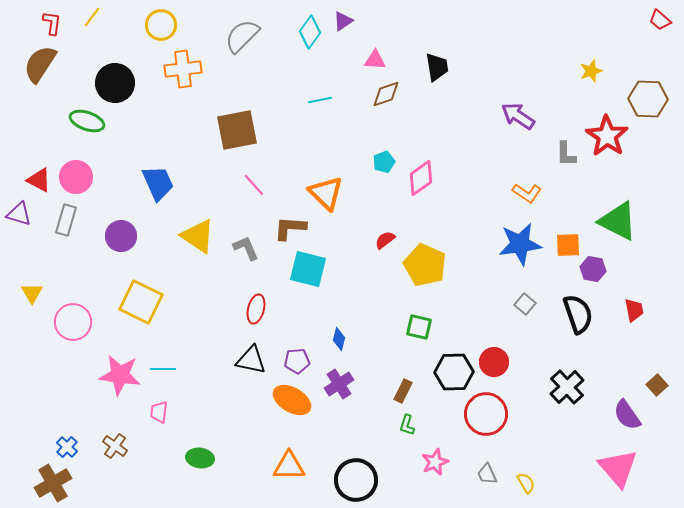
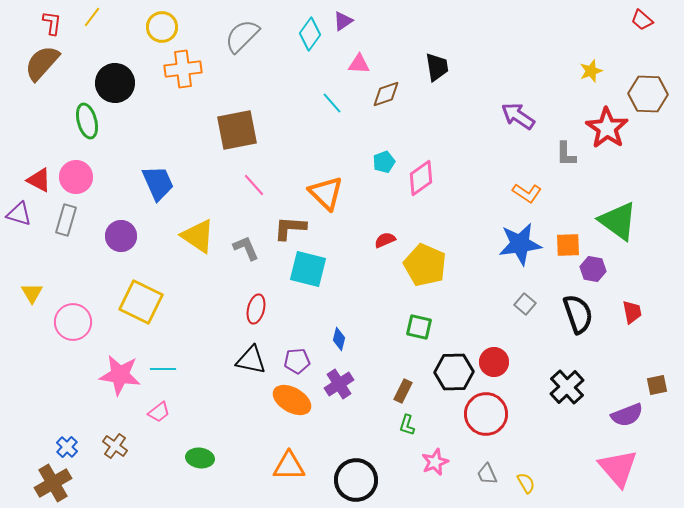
red trapezoid at (660, 20): moved 18 px left
yellow circle at (161, 25): moved 1 px right, 2 px down
cyan diamond at (310, 32): moved 2 px down
pink triangle at (375, 60): moved 16 px left, 4 px down
brown semicircle at (40, 64): moved 2 px right, 1 px up; rotated 9 degrees clockwise
brown hexagon at (648, 99): moved 5 px up
cyan line at (320, 100): moved 12 px right, 3 px down; rotated 60 degrees clockwise
green ellipse at (87, 121): rotated 56 degrees clockwise
red star at (607, 136): moved 8 px up
green triangle at (618, 221): rotated 9 degrees clockwise
red semicircle at (385, 240): rotated 15 degrees clockwise
red trapezoid at (634, 310): moved 2 px left, 2 px down
brown square at (657, 385): rotated 30 degrees clockwise
pink trapezoid at (159, 412): rotated 135 degrees counterclockwise
purple semicircle at (627, 415): rotated 76 degrees counterclockwise
